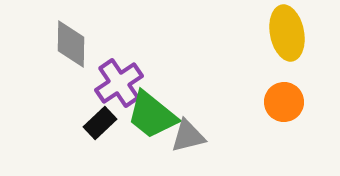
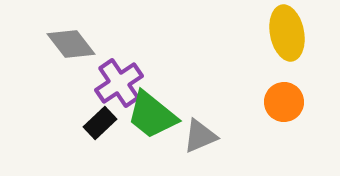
gray diamond: rotated 39 degrees counterclockwise
gray triangle: moved 12 px right; rotated 9 degrees counterclockwise
